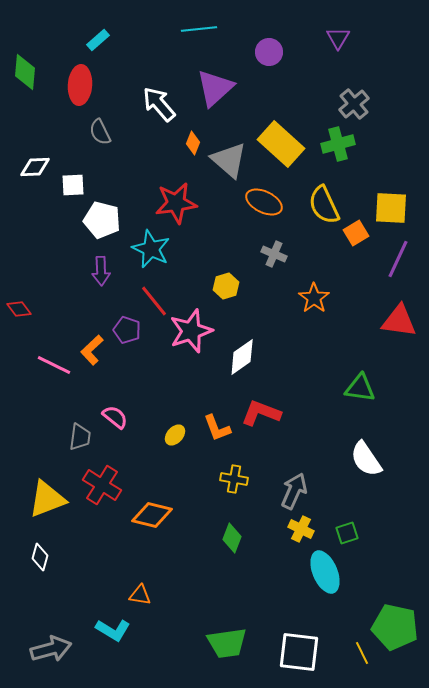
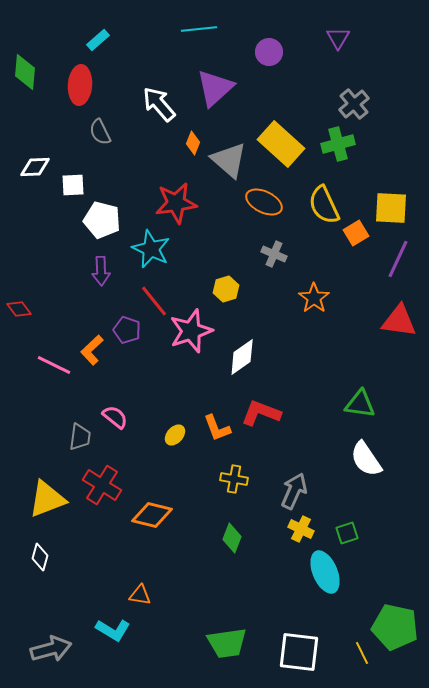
yellow hexagon at (226, 286): moved 3 px down
green triangle at (360, 388): moved 16 px down
